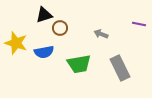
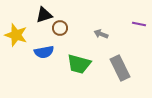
yellow star: moved 8 px up
green trapezoid: rotated 25 degrees clockwise
